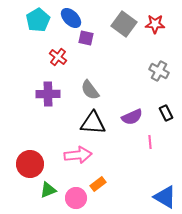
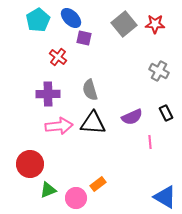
gray square: rotated 15 degrees clockwise
purple square: moved 2 px left
gray semicircle: rotated 20 degrees clockwise
pink arrow: moved 19 px left, 29 px up
